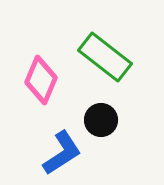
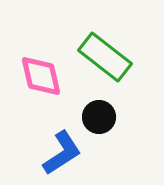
pink diamond: moved 4 px up; rotated 36 degrees counterclockwise
black circle: moved 2 px left, 3 px up
